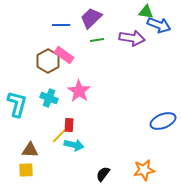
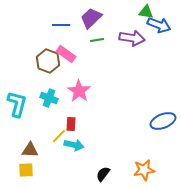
pink rectangle: moved 2 px right, 1 px up
brown hexagon: rotated 10 degrees counterclockwise
red rectangle: moved 2 px right, 1 px up
